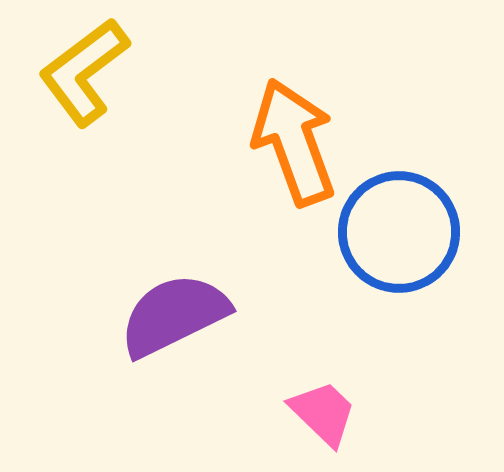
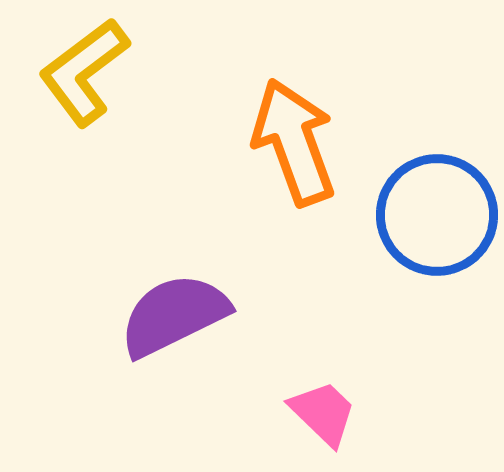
blue circle: moved 38 px right, 17 px up
